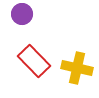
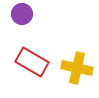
red rectangle: moved 2 px left, 1 px down; rotated 16 degrees counterclockwise
